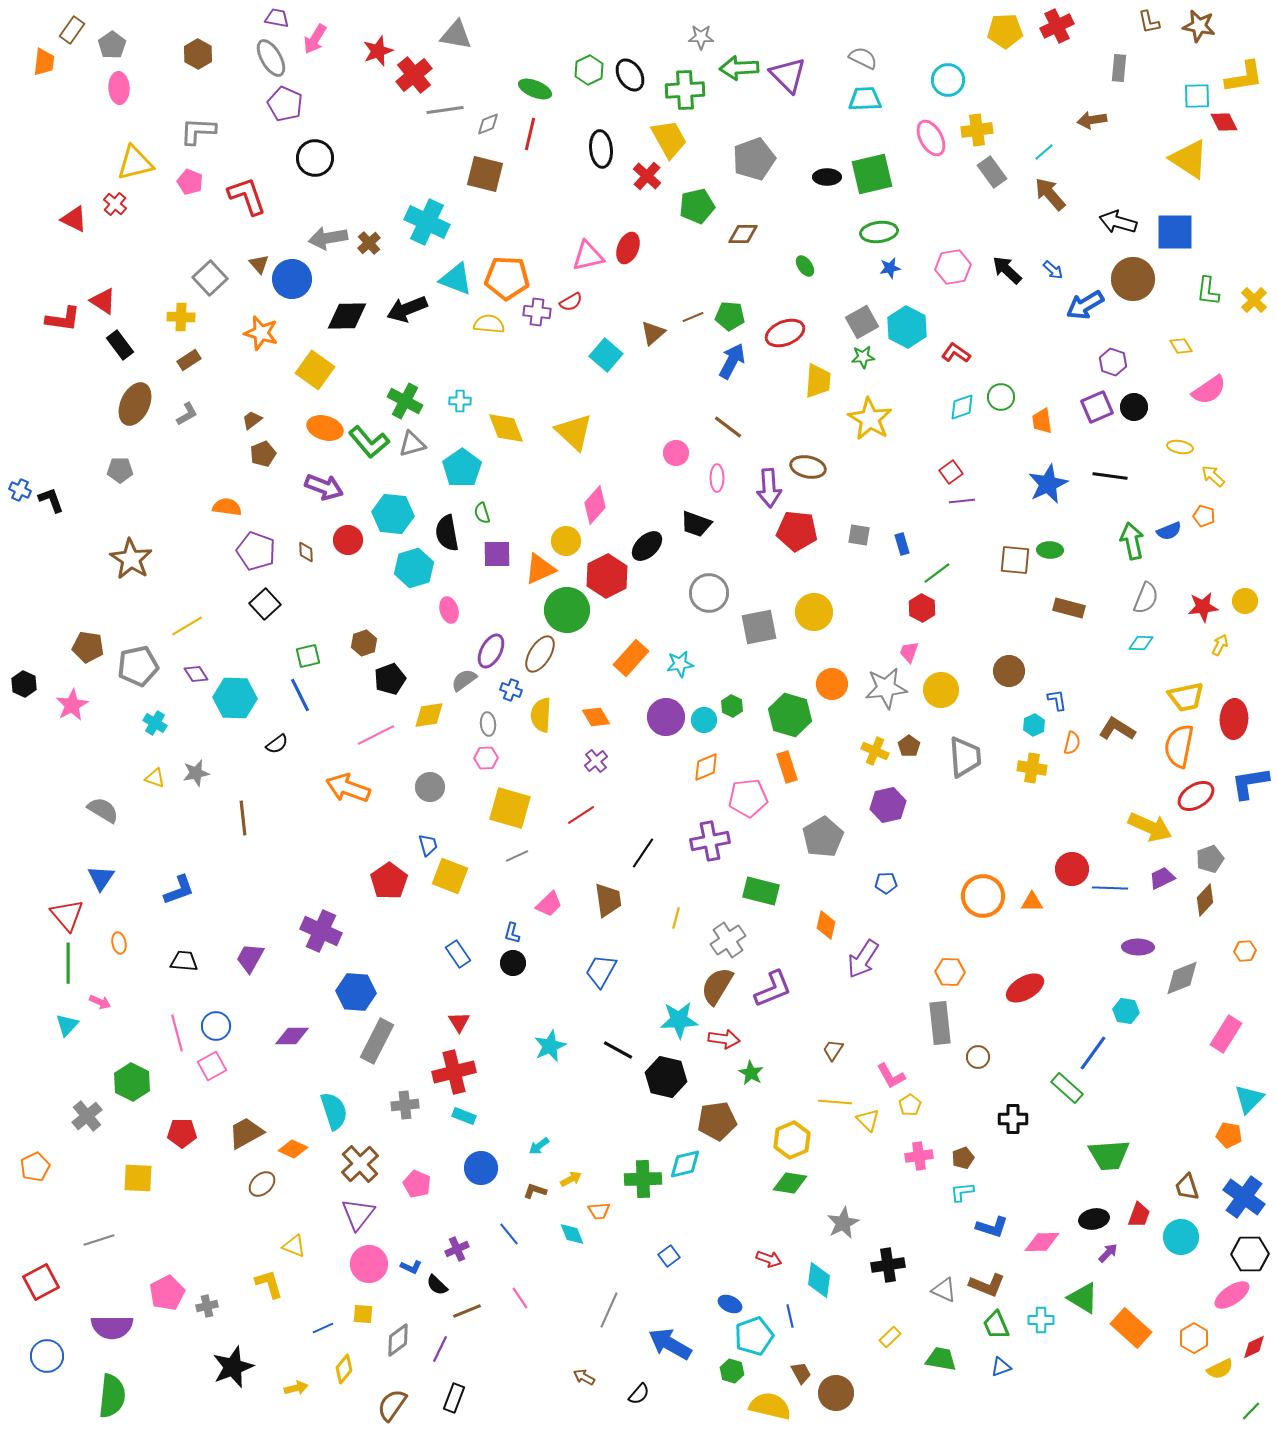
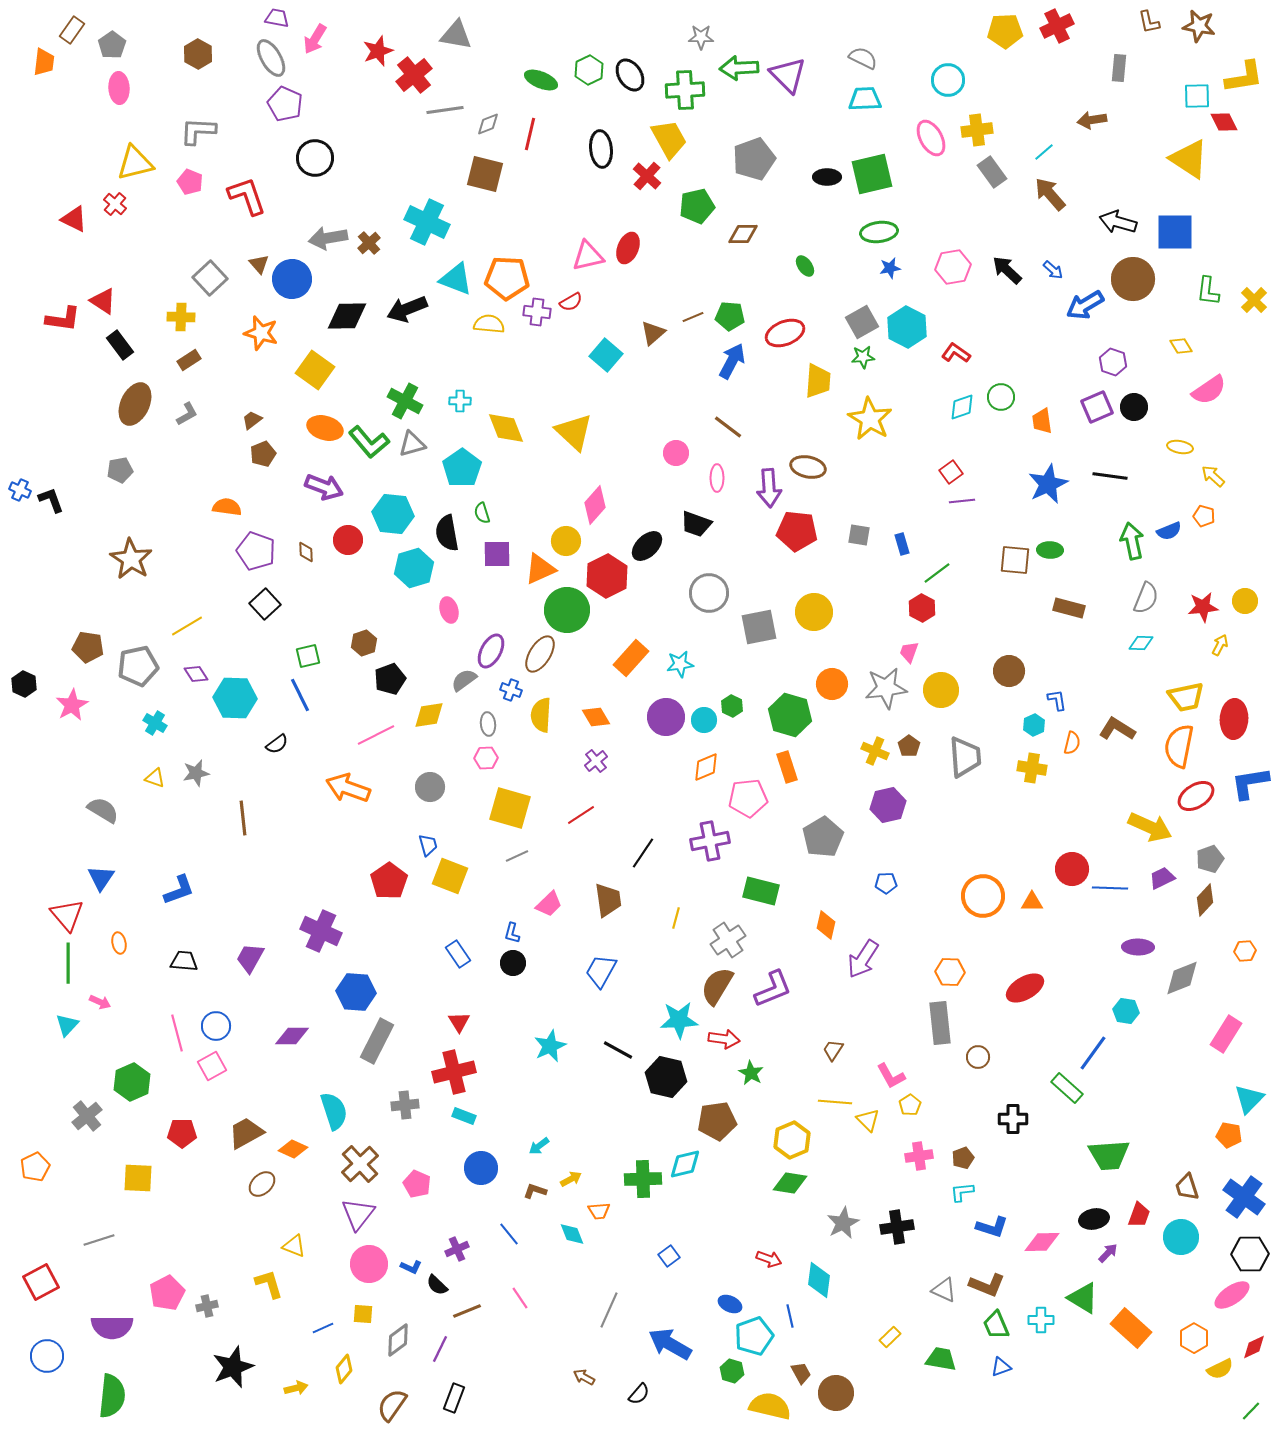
green ellipse at (535, 89): moved 6 px right, 9 px up
gray pentagon at (120, 470): rotated 10 degrees counterclockwise
green hexagon at (132, 1082): rotated 9 degrees clockwise
black cross at (888, 1265): moved 9 px right, 38 px up
